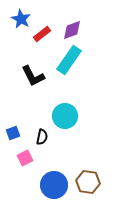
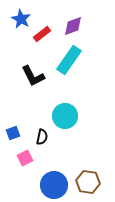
purple diamond: moved 1 px right, 4 px up
